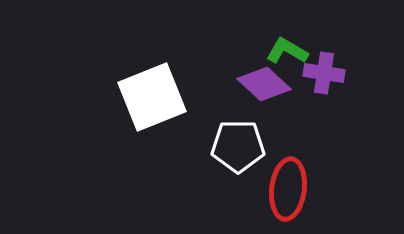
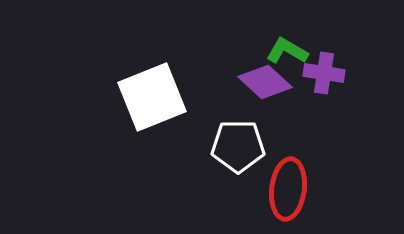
purple diamond: moved 1 px right, 2 px up
